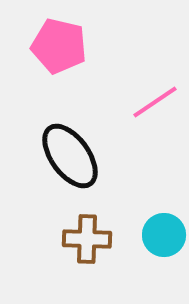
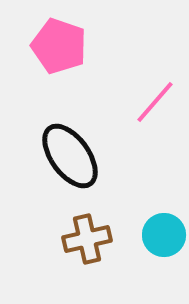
pink pentagon: rotated 6 degrees clockwise
pink line: rotated 15 degrees counterclockwise
brown cross: rotated 15 degrees counterclockwise
